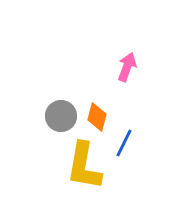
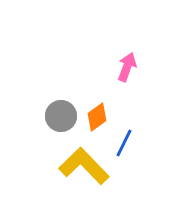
orange diamond: rotated 40 degrees clockwise
yellow L-shape: rotated 126 degrees clockwise
